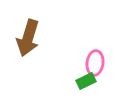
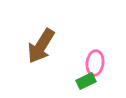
brown arrow: moved 13 px right, 8 px down; rotated 15 degrees clockwise
